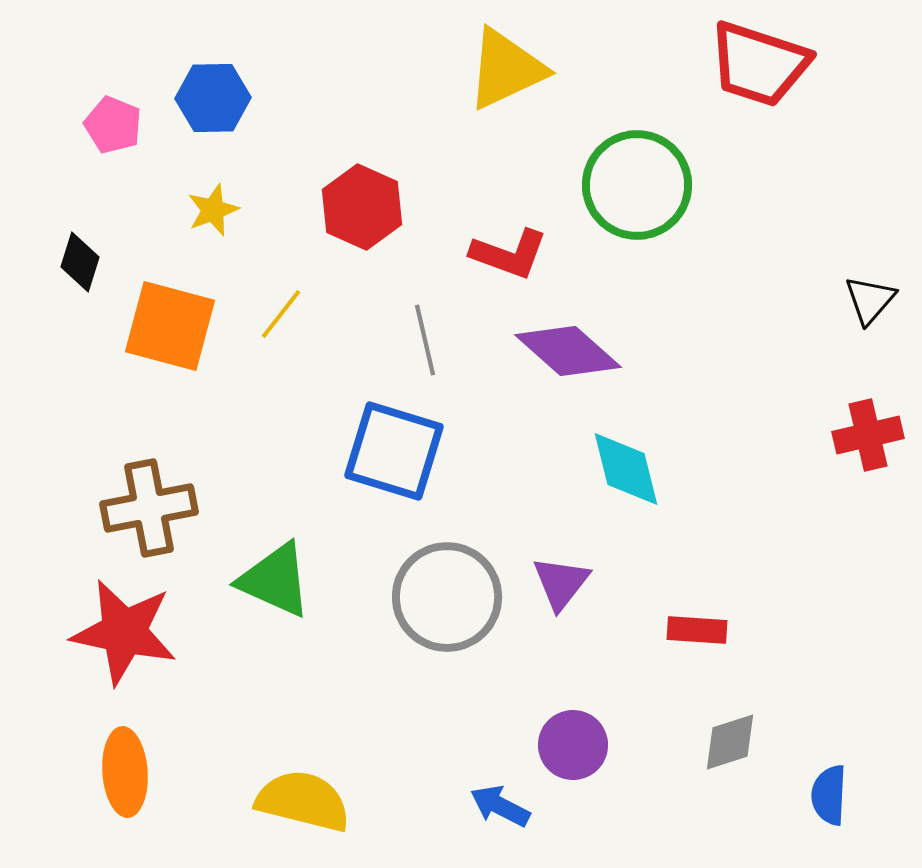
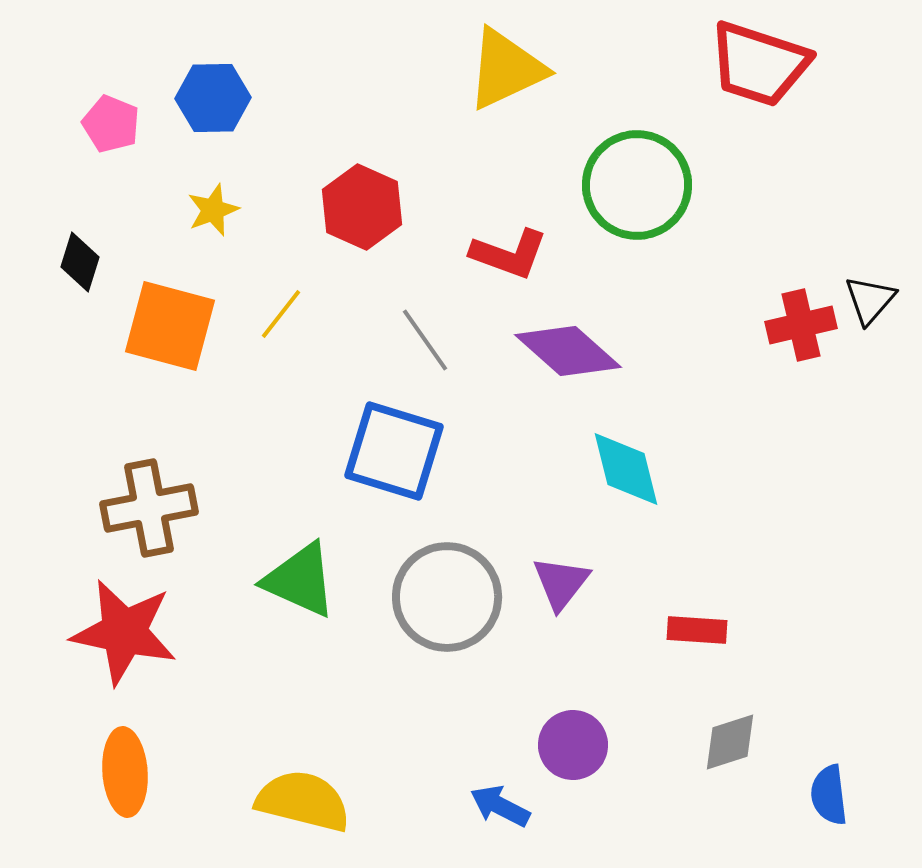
pink pentagon: moved 2 px left, 1 px up
gray line: rotated 22 degrees counterclockwise
red cross: moved 67 px left, 110 px up
green triangle: moved 25 px right
blue semicircle: rotated 10 degrees counterclockwise
